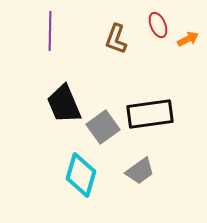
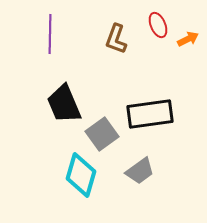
purple line: moved 3 px down
gray square: moved 1 px left, 7 px down
